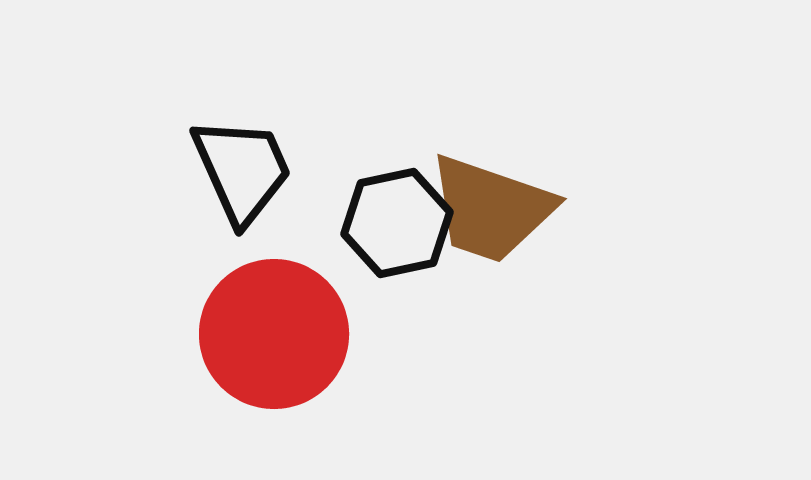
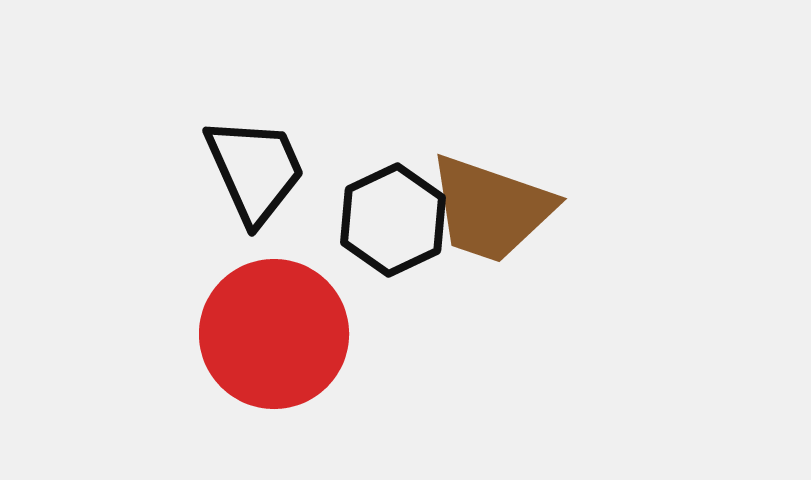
black trapezoid: moved 13 px right
black hexagon: moved 4 px left, 3 px up; rotated 13 degrees counterclockwise
